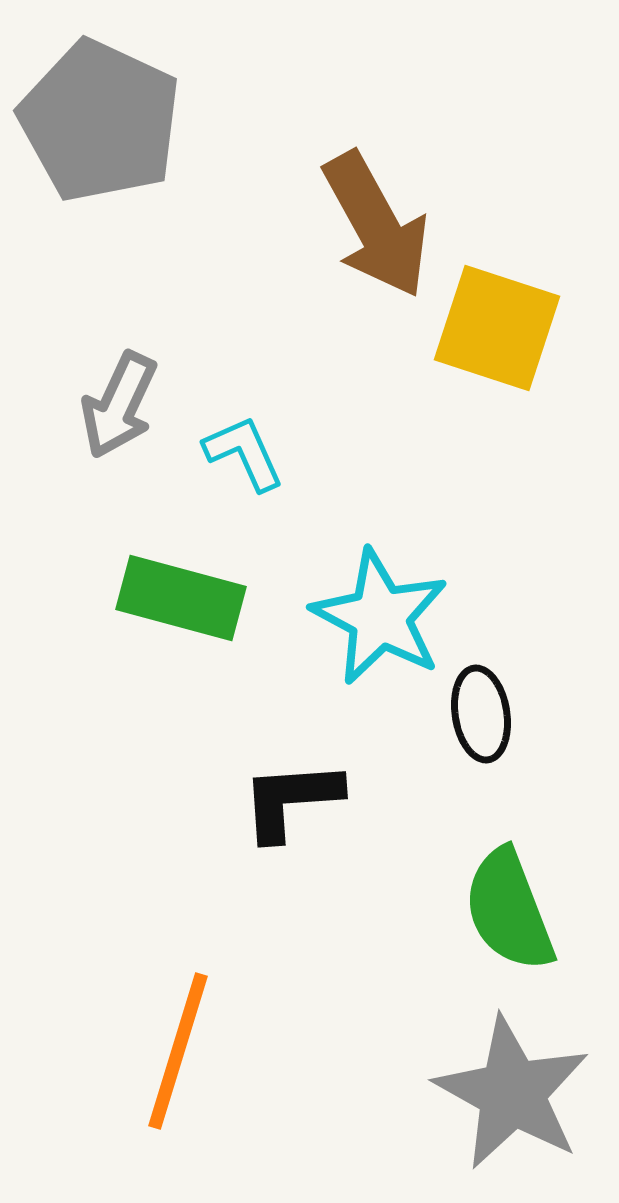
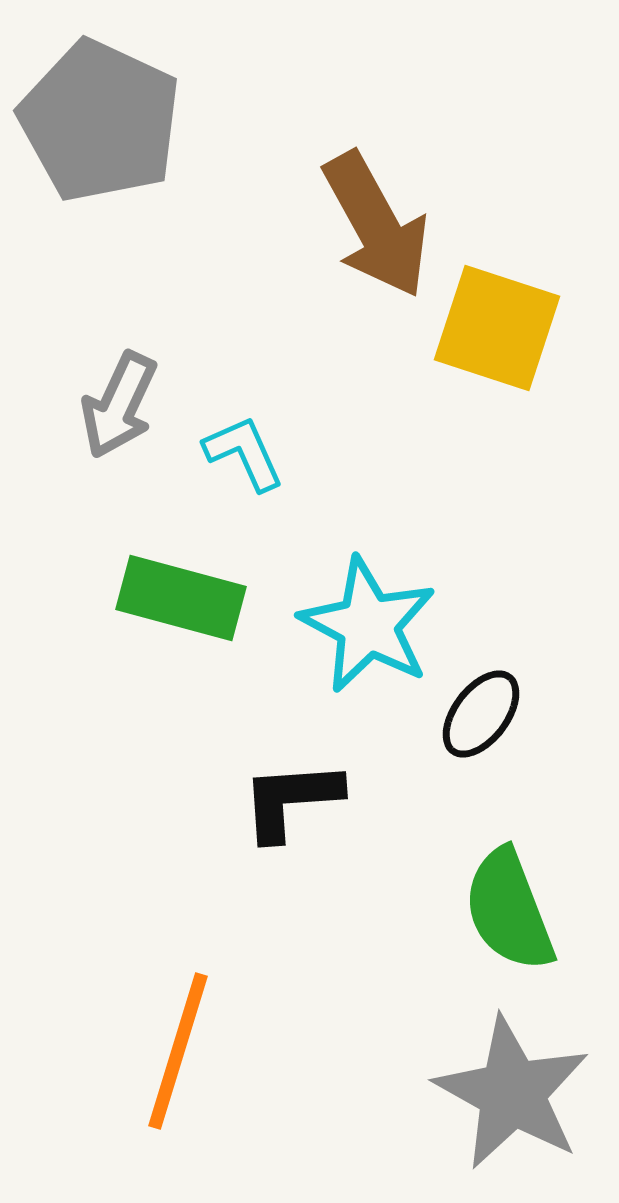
cyan star: moved 12 px left, 8 px down
black ellipse: rotated 46 degrees clockwise
